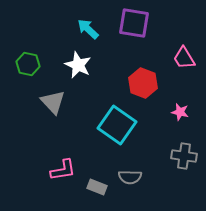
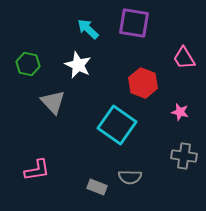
pink L-shape: moved 26 px left
